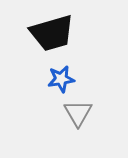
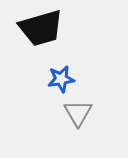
black trapezoid: moved 11 px left, 5 px up
